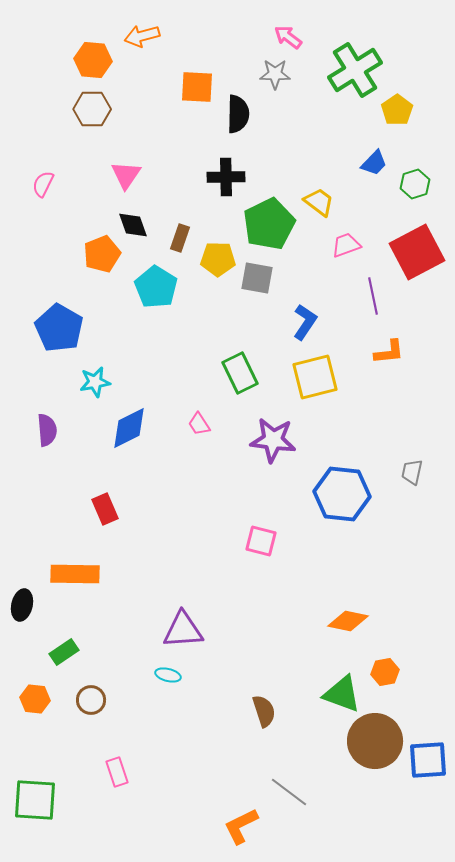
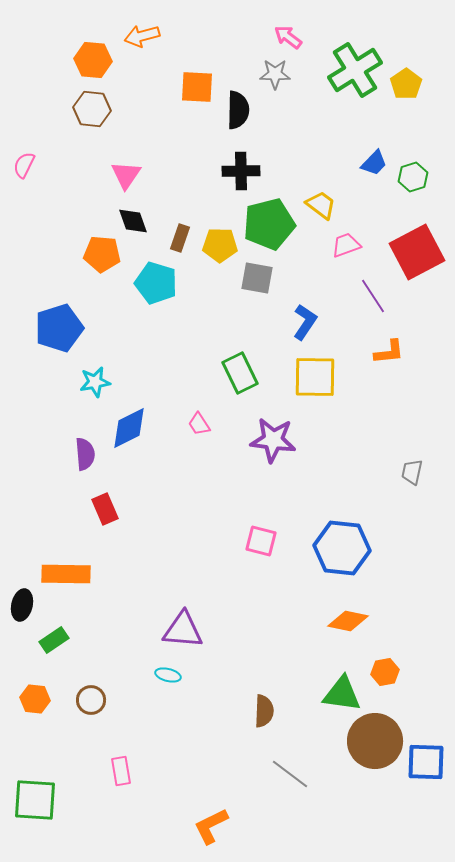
brown hexagon at (92, 109): rotated 6 degrees clockwise
yellow pentagon at (397, 110): moved 9 px right, 26 px up
black semicircle at (238, 114): moved 4 px up
black cross at (226, 177): moved 15 px right, 6 px up
pink semicircle at (43, 184): moved 19 px left, 19 px up
green hexagon at (415, 184): moved 2 px left, 7 px up
yellow trapezoid at (319, 202): moved 2 px right, 3 px down
green pentagon at (269, 224): rotated 12 degrees clockwise
black diamond at (133, 225): moved 4 px up
orange pentagon at (102, 254): rotated 27 degrees clockwise
yellow pentagon at (218, 259): moved 2 px right, 14 px up
cyan pentagon at (156, 287): moved 4 px up; rotated 15 degrees counterclockwise
purple line at (373, 296): rotated 21 degrees counterclockwise
blue pentagon at (59, 328): rotated 24 degrees clockwise
yellow square at (315, 377): rotated 15 degrees clockwise
purple semicircle at (47, 430): moved 38 px right, 24 px down
blue hexagon at (342, 494): moved 54 px down
orange rectangle at (75, 574): moved 9 px left
purple triangle at (183, 630): rotated 9 degrees clockwise
green rectangle at (64, 652): moved 10 px left, 12 px up
green triangle at (342, 694): rotated 12 degrees counterclockwise
brown semicircle at (264, 711): rotated 20 degrees clockwise
blue square at (428, 760): moved 2 px left, 2 px down; rotated 6 degrees clockwise
pink rectangle at (117, 772): moved 4 px right, 1 px up; rotated 8 degrees clockwise
gray line at (289, 792): moved 1 px right, 18 px up
orange L-shape at (241, 826): moved 30 px left
